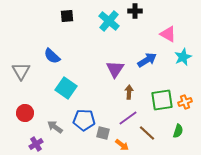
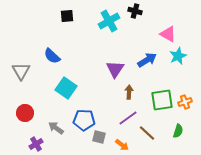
black cross: rotated 16 degrees clockwise
cyan cross: rotated 20 degrees clockwise
cyan star: moved 5 px left, 1 px up
gray arrow: moved 1 px right, 1 px down
gray square: moved 4 px left, 4 px down
